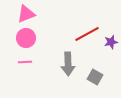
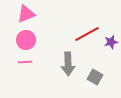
pink circle: moved 2 px down
